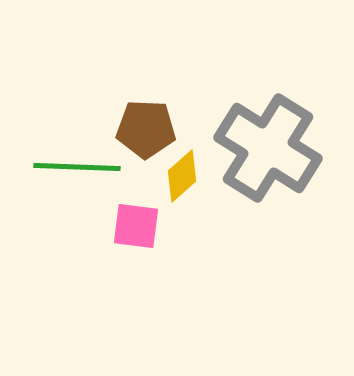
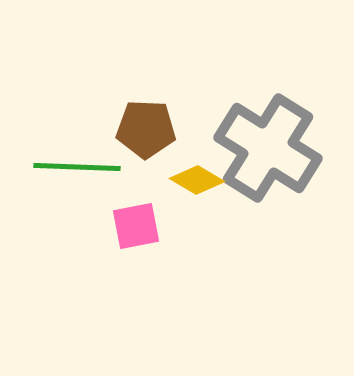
yellow diamond: moved 15 px right, 4 px down; rotated 72 degrees clockwise
pink square: rotated 18 degrees counterclockwise
